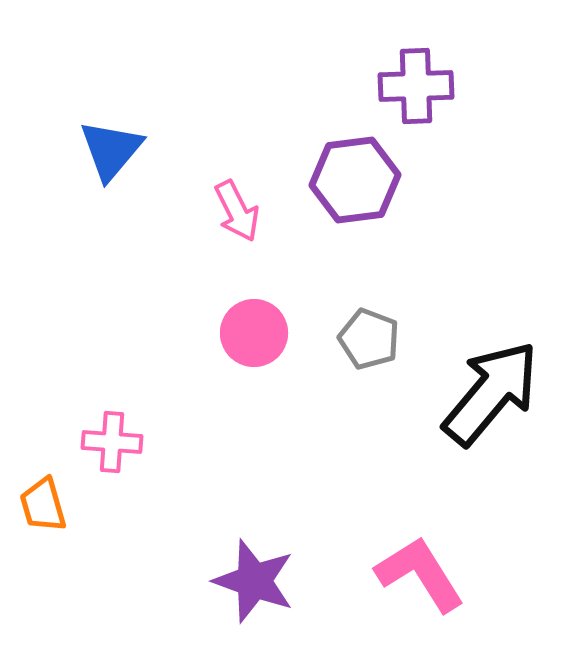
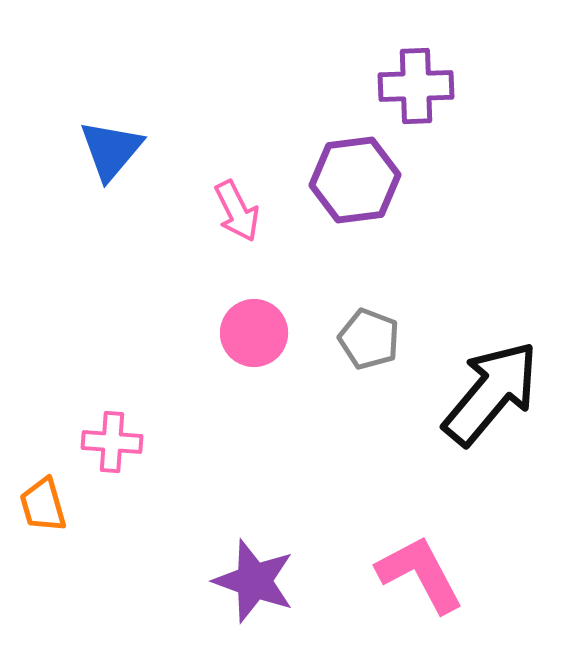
pink L-shape: rotated 4 degrees clockwise
